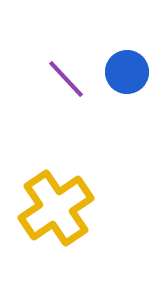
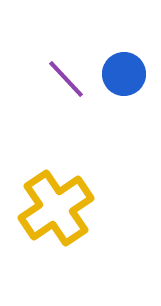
blue circle: moved 3 px left, 2 px down
